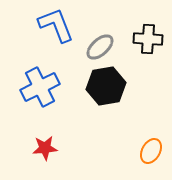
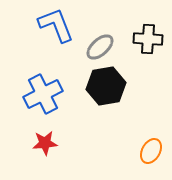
blue cross: moved 3 px right, 7 px down
red star: moved 5 px up
